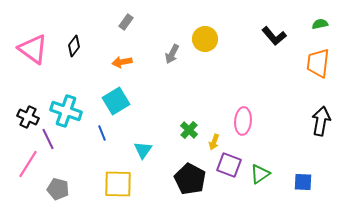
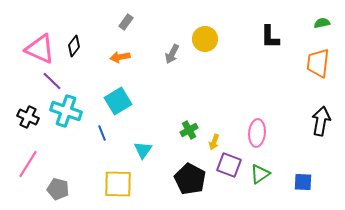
green semicircle: moved 2 px right, 1 px up
black L-shape: moved 4 px left, 1 px down; rotated 40 degrees clockwise
pink triangle: moved 7 px right; rotated 12 degrees counterclockwise
orange arrow: moved 2 px left, 5 px up
cyan square: moved 2 px right
pink ellipse: moved 14 px right, 12 px down
green cross: rotated 18 degrees clockwise
purple line: moved 4 px right, 58 px up; rotated 20 degrees counterclockwise
